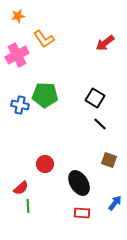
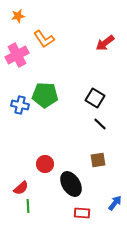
brown square: moved 11 px left; rotated 28 degrees counterclockwise
black ellipse: moved 8 px left, 1 px down
